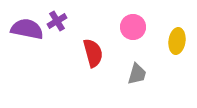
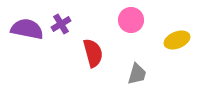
purple cross: moved 4 px right, 3 px down
pink circle: moved 2 px left, 7 px up
yellow ellipse: moved 1 px up; rotated 60 degrees clockwise
